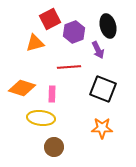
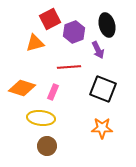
black ellipse: moved 1 px left, 1 px up
pink rectangle: moved 1 px right, 2 px up; rotated 21 degrees clockwise
brown circle: moved 7 px left, 1 px up
